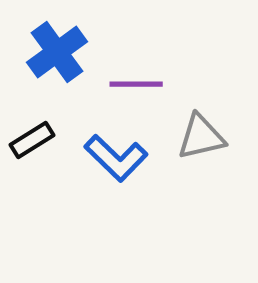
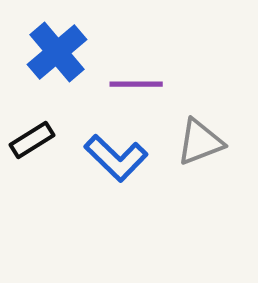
blue cross: rotated 4 degrees counterclockwise
gray triangle: moved 1 px left, 5 px down; rotated 8 degrees counterclockwise
